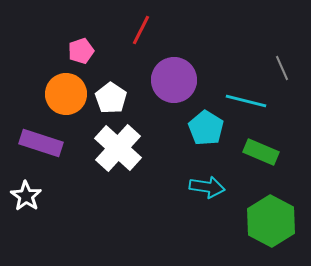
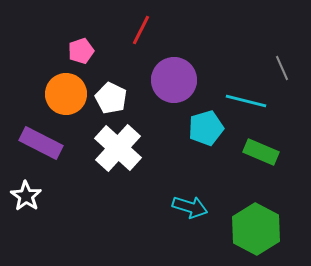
white pentagon: rotated 8 degrees counterclockwise
cyan pentagon: rotated 24 degrees clockwise
purple rectangle: rotated 9 degrees clockwise
cyan arrow: moved 17 px left, 20 px down; rotated 8 degrees clockwise
green hexagon: moved 15 px left, 8 px down
